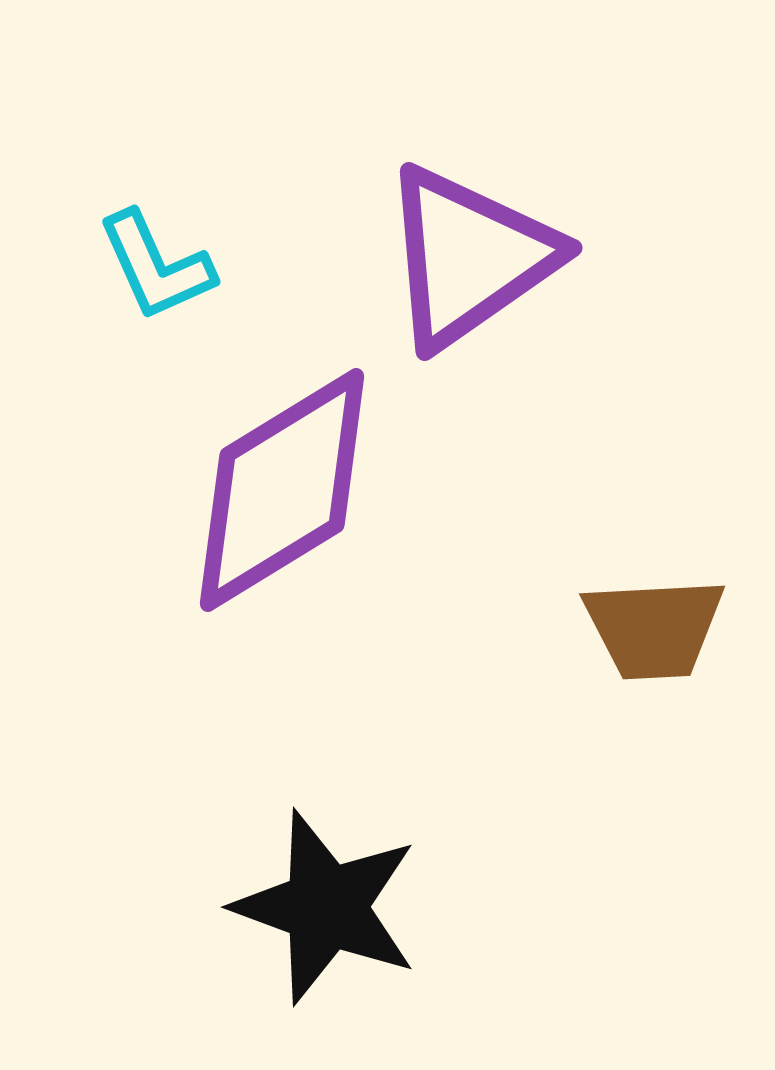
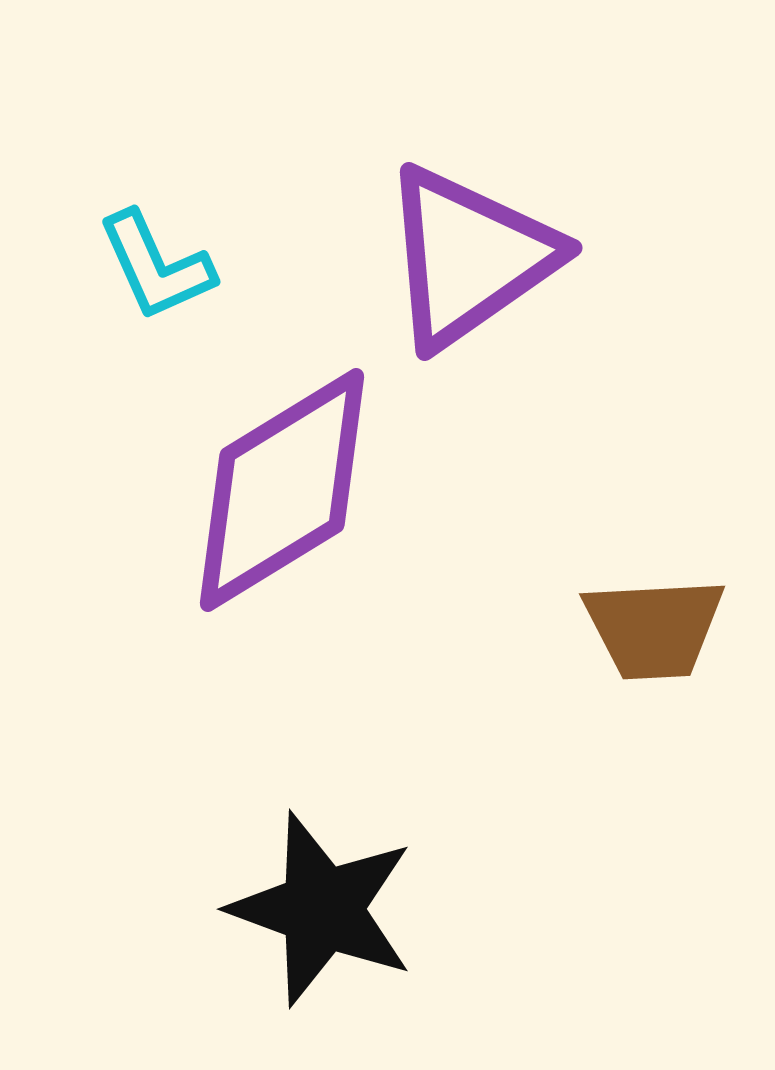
black star: moved 4 px left, 2 px down
